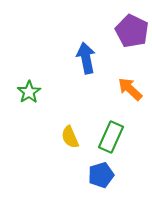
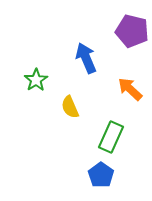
purple pentagon: rotated 12 degrees counterclockwise
blue arrow: rotated 12 degrees counterclockwise
green star: moved 7 px right, 12 px up
yellow semicircle: moved 30 px up
blue pentagon: rotated 20 degrees counterclockwise
